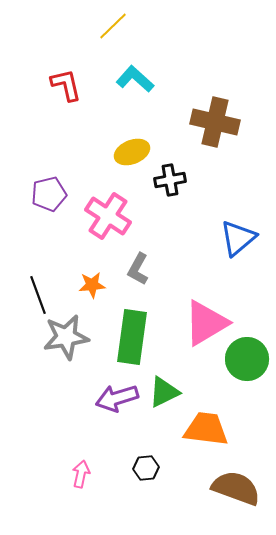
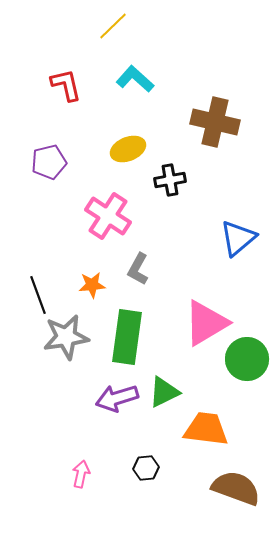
yellow ellipse: moved 4 px left, 3 px up
purple pentagon: moved 32 px up
green rectangle: moved 5 px left
